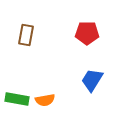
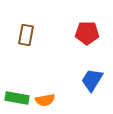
green rectangle: moved 1 px up
